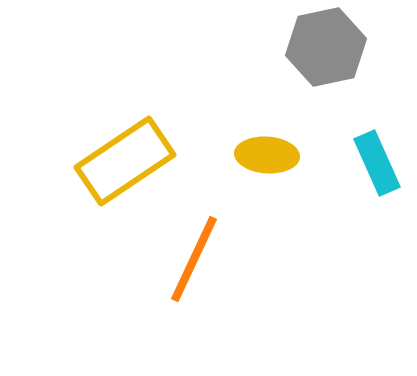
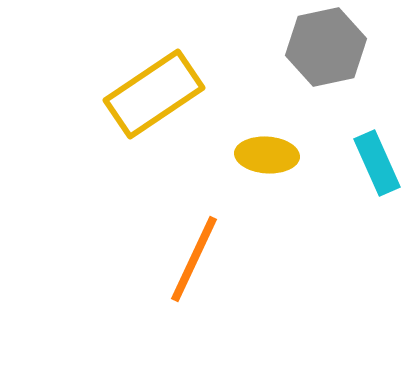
yellow rectangle: moved 29 px right, 67 px up
